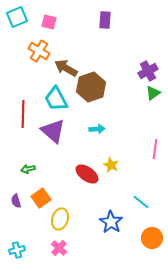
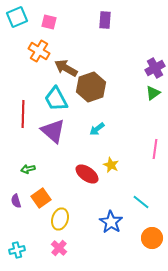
purple cross: moved 7 px right, 3 px up
cyan arrow: rotated 147 degrees clockwise
